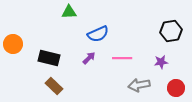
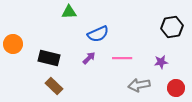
black hexagon: moved 1 px right, 4 px up
